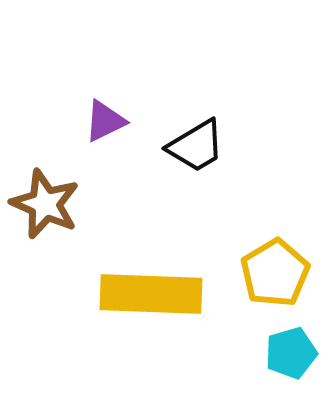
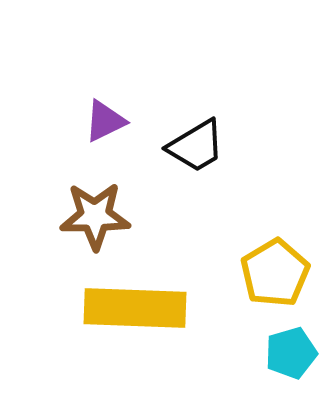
brown star: moved 50 px right, 12 px down; rotated 24 degrees counterclockwise
yellow rectangle: moved 16 px left, 14 px down
